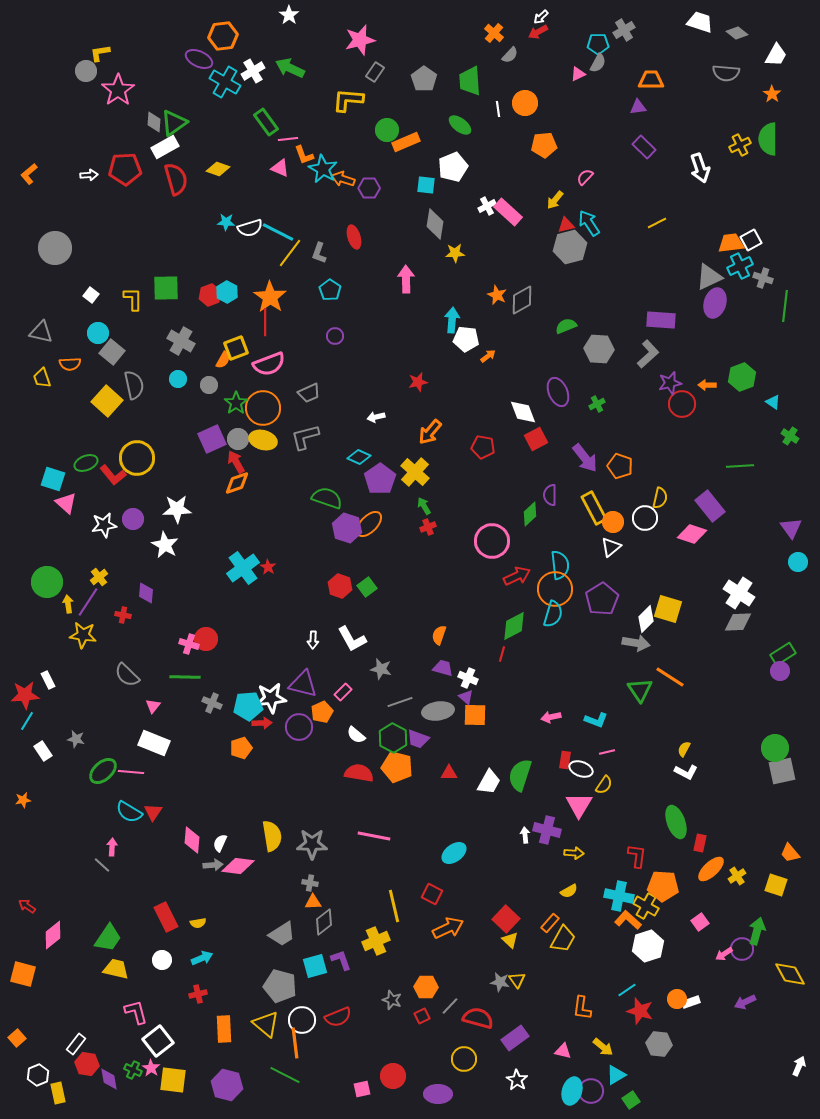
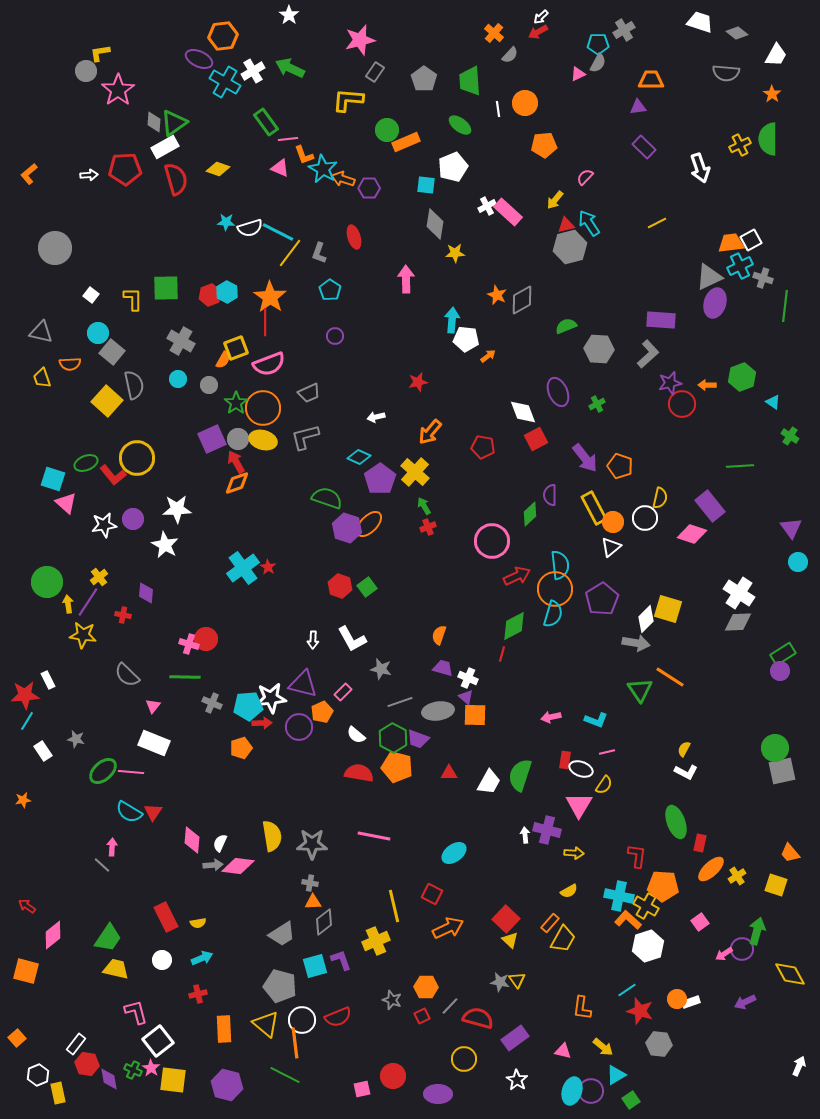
orange square at (23, 974): moved 3 px right, 3 px up
